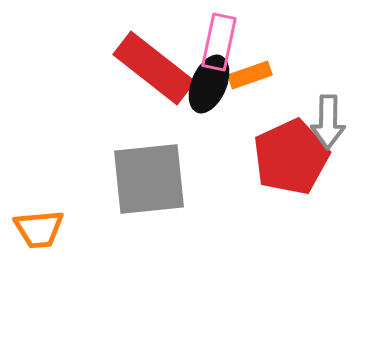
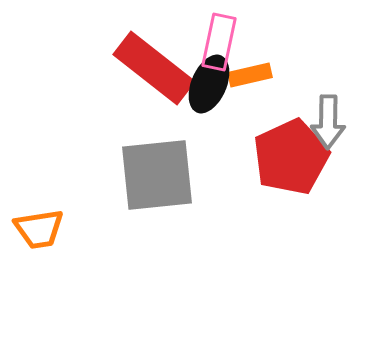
orange rectangle: rotated 6 degrees clockwise
gray square: moved 8 px right, 4 px up
orange trapezoid: rotated 4 degrees counterclockwise
